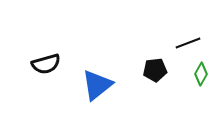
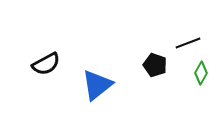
black semicircle: rotated 12 degrees counterclockwise
black pentagon: moved 5 px up; rotated 25 degrees clockwise
green diamond: moved 1 px up
